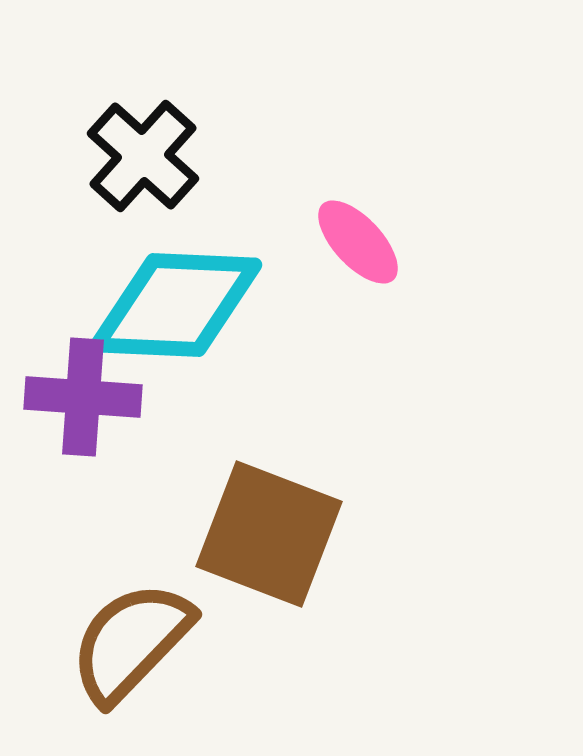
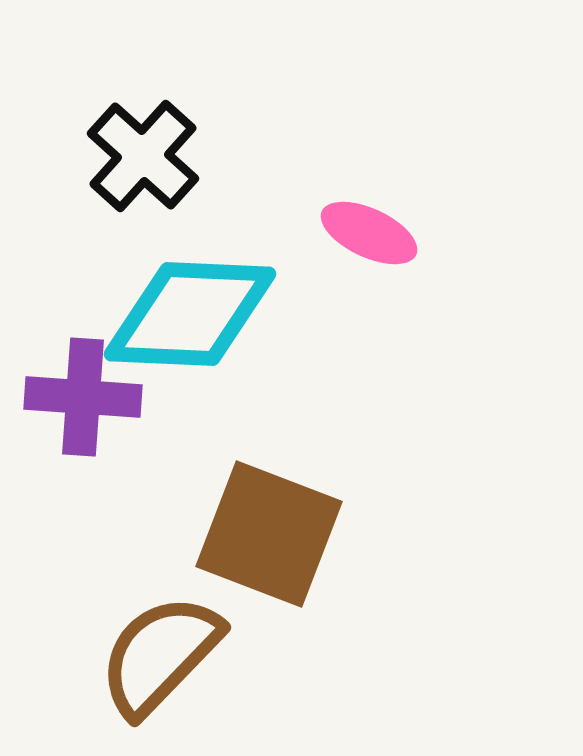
pink ellipse: moved 11 px right, 9 px up; rotated 22 degrees counterclockwise
cyan diamond: moved 14 px right, 9 px down
brown semicircle: moved 29 px right, 13 px down
